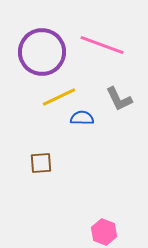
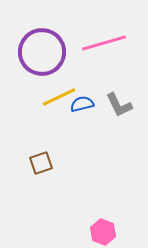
pink line: moved 2 px right, 2 px up; rotated 36 degrees counterclockwise
gray L-shape: moved 6 px down
blue semicircle: moved 14 px up; rotated 15 degrees counterclockwise
brown square: rotated 15 degrees counterclockwise
pink hexagon: moved 1 px left
